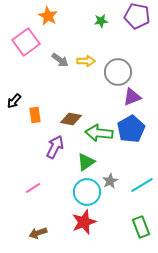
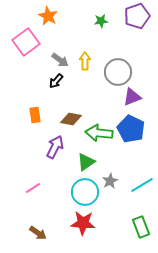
purple pentagon: rotated 30 degrees counterclockwise
yellow arrow: moved 1 px left; rotated 90 degrees counterclockwise
black arrow: moved 42 px right, 20 px up
blue pentagon: rotated 16 degrees counterclockwise
cyan circle: moved 2 px left
red star: moved 1 px left, 1 px down; rotated 25 degrees clockwise
brown arrow: rotated 126 degrees counterclockwise
